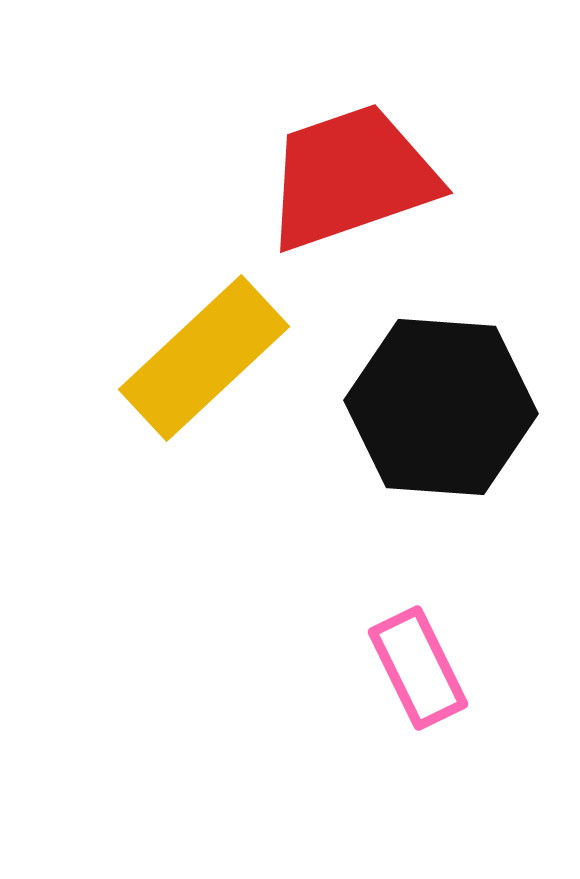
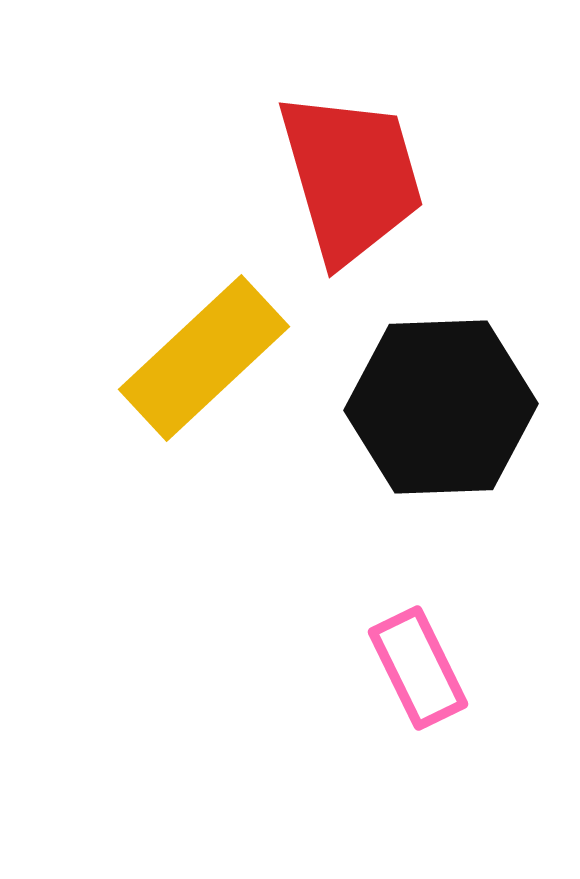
red trapezoid: rotated 93 degrees clockwise
black hexagon: rotated 6 degrees counterclockwise
